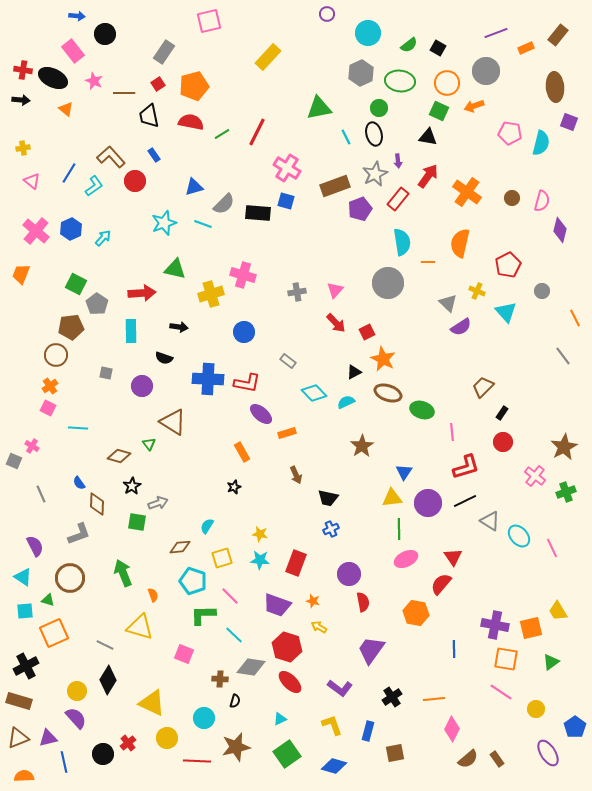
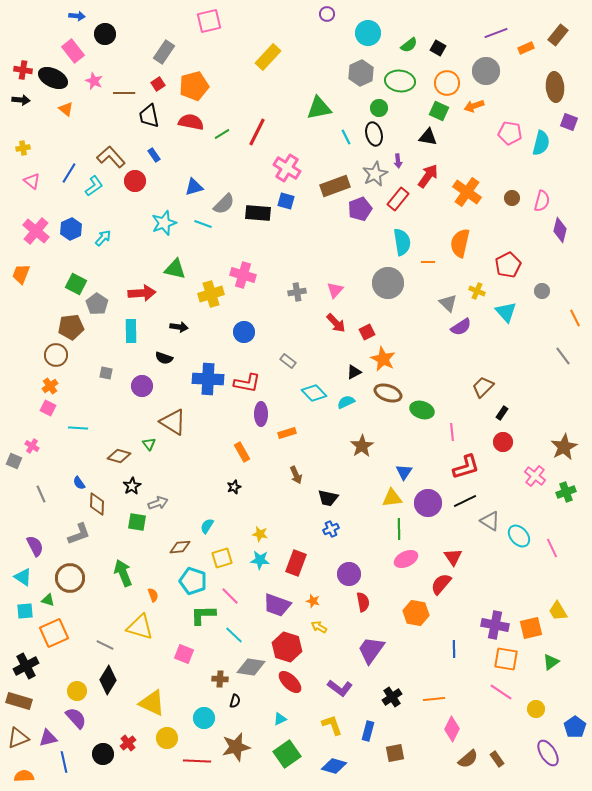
purple ellipse at (261, 414): rotated 50 degrees clockwise
